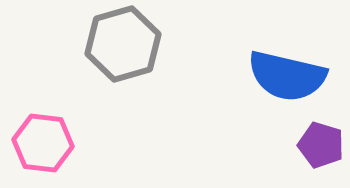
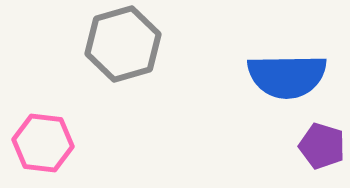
blue semicircle: rotated 14 degrees counterclockwise
purple pentagon: moved 1 px right, 1 px down
